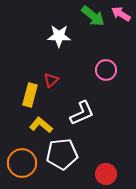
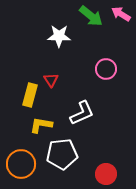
green arrow: moved 2 px left
pink circle: moved 1 px up
red triangle: rotated 21 degrees counterclockwise
yellow L-shape: rotated 30 degrees counterclockwise
orange circle: moved 1 px left, 1 px down
